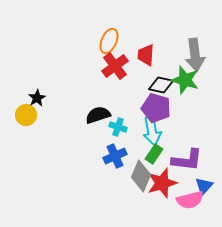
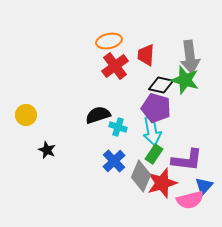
orange ellipse: rotated 55 degrees clockwise
gray arrow: moved 5 px left, 2 px down
black star: moved 10 px right, 52 px down; rotated 18 degrees counterclockwise
blue cross: moved 1 px left, 5 px down; rotated 20 degrees counterclockwise
